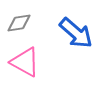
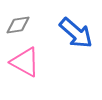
gray diamond: moved 1 px left, 2 px down
